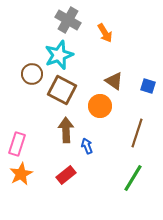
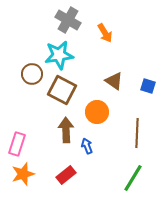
cyan star: rotated 12 degrees clockwise
orange circle: moved 3 px left, 6 px down
brown line: rotated 16 degrees counterclockwise
orange star: moved 2 px right; rotated 10 degrees clockwise
